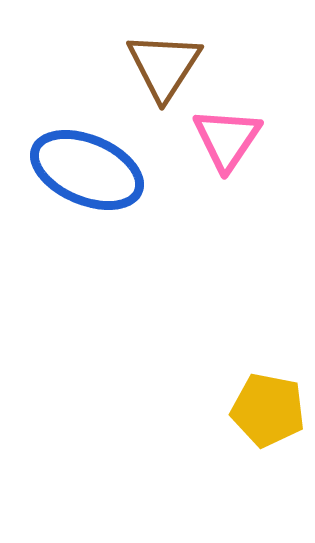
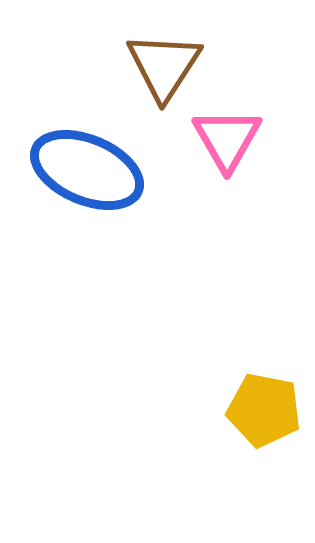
pink triangle: rotated 4 degrees counterclockwise
yellow pentagon: moved 4 px left
